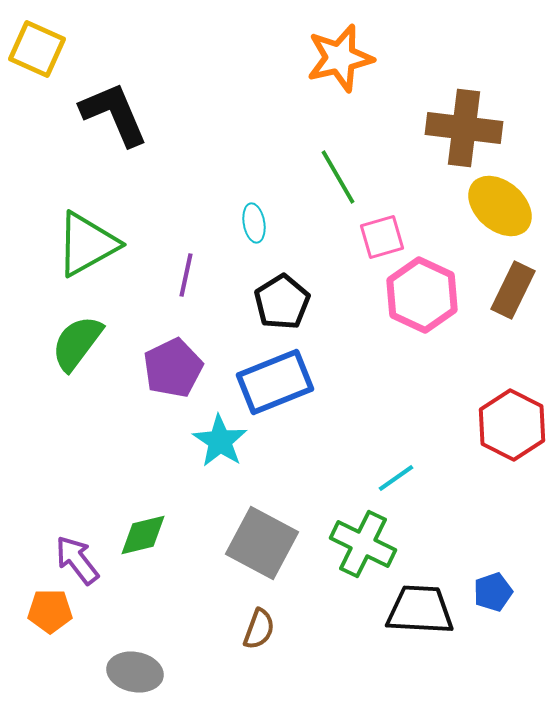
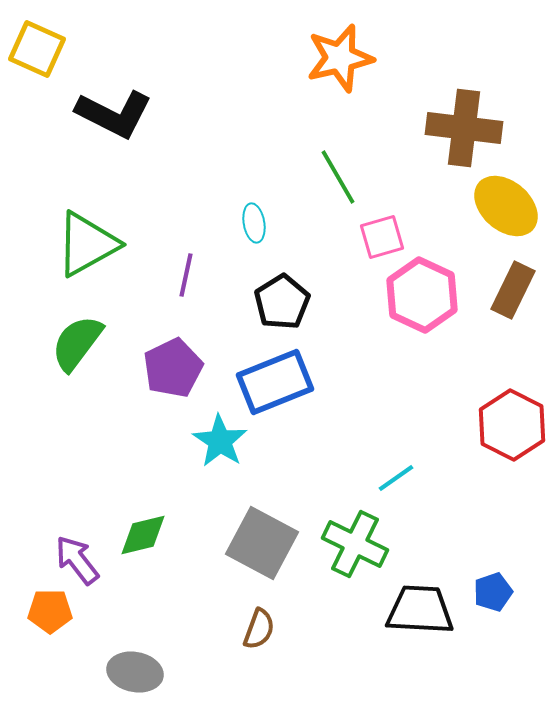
black L-shape: rotated 140 degrees clockwise
yellow ellipse: moved 6 px right
green cross: moved 8 px left
